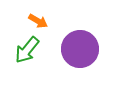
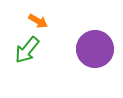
purple circle: moved 15 px right
